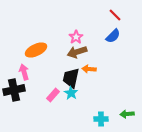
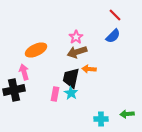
pink rectangle: moved 2 px right, 1 px up; rotated 32 degrees counterclockwise
